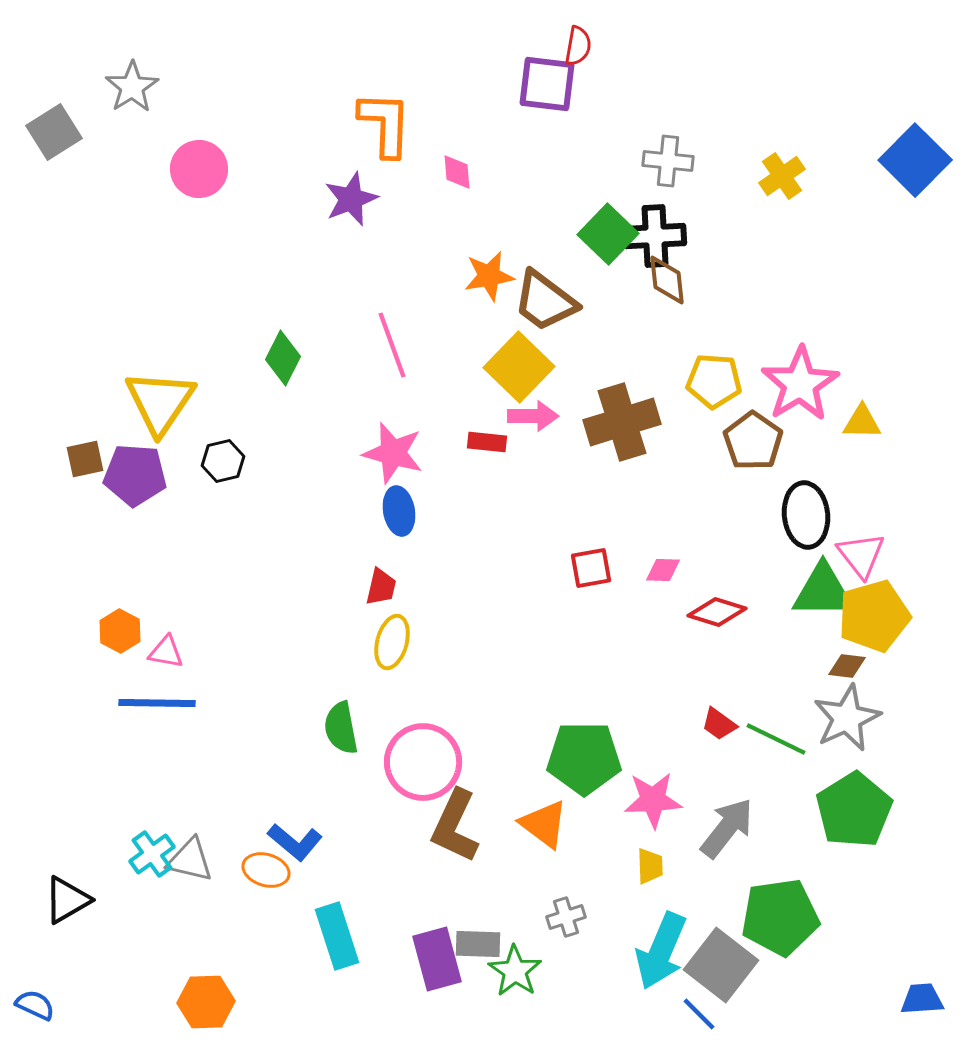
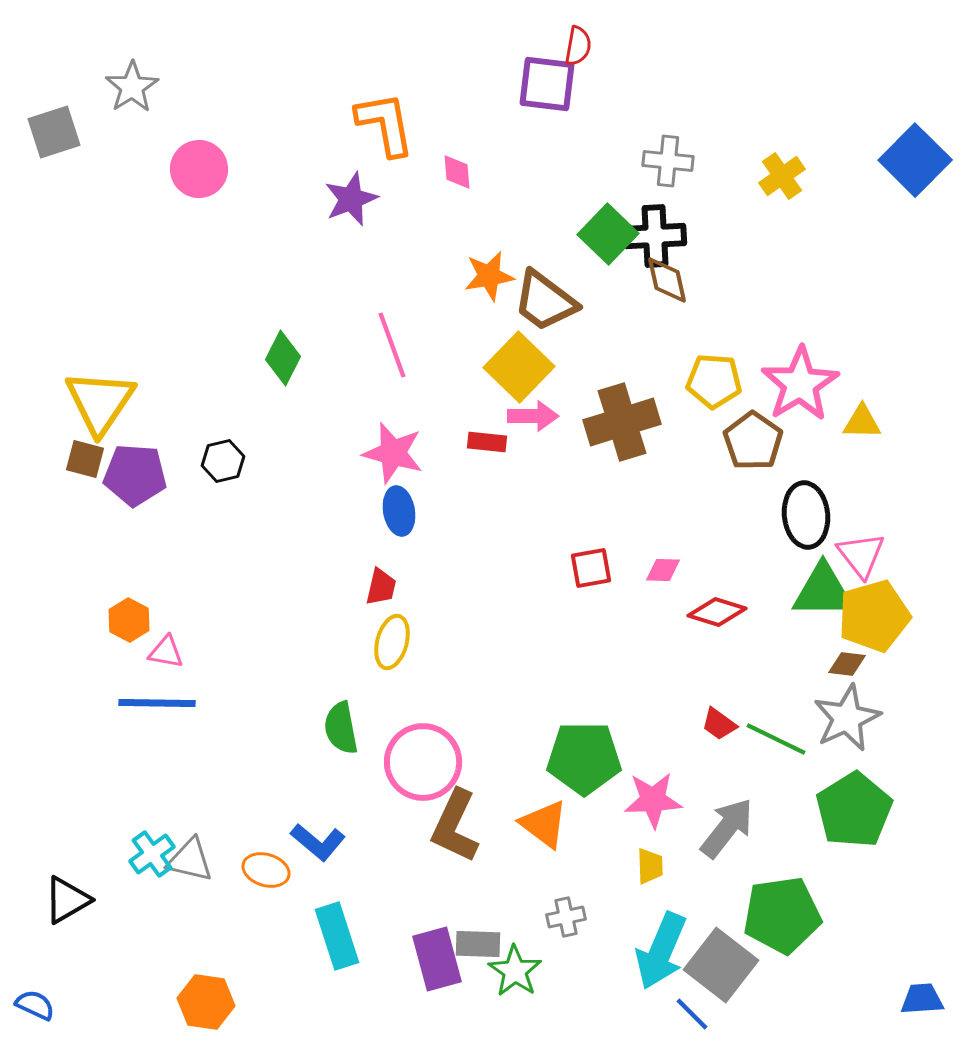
orange L-shape at (385, 124): rotated 12 degrees counterclockwise
gray square at (54, 132): rotated 14 degrees clockwise
brown diamond at (667, 280): rotated 6 degrees counterclockwise
yellow triangle at (160, 402): moved 60 px left
brown square at (85, 459): rotated 27 degrees clockwise
orange hexagon at (120, 631): moved 9 px right, 11 px up
brown diamond at (847, 666): moved 2 px up
blue L-shape at (295, 842): moved 23 px right
gray cross at (566, 917): rotated 6 degrees clockwise
green pentagon at (780, 917): moved 2 px right, 2 px up
orange hexagon at (206, 1002): rotated 10 degrees clockwise
blue line at (699, 1014): moved 7 px left
